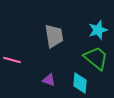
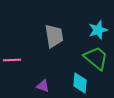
pink line: rotated 18 degrees counterclockwise
purple triangle: moved 6 px left, 6 px down
